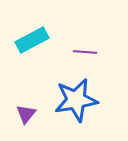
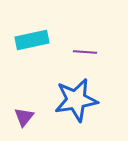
cyan rectangle: rotated 16 degrees clockwise
purple triangle: moved 2 px left, 3 px down
